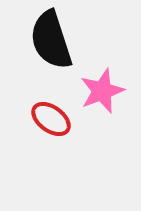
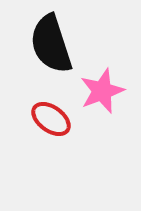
black semicircle: moved 4 px down
